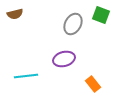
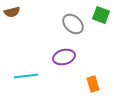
brown semicircle: moved 3 px left, 2 px up
gray ellipse: rotated 75 degrees counterclockwise
purple ellipse: moved 2 px up
orange rectangle: rotated 21 degrees clockwise
